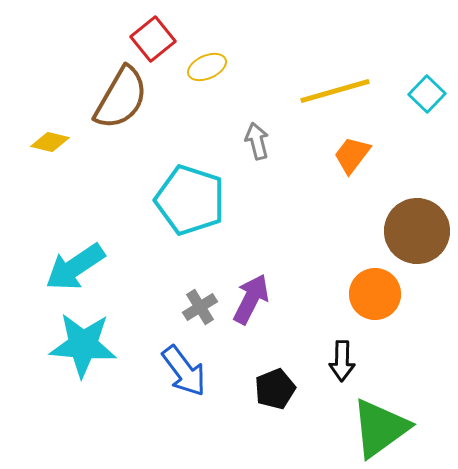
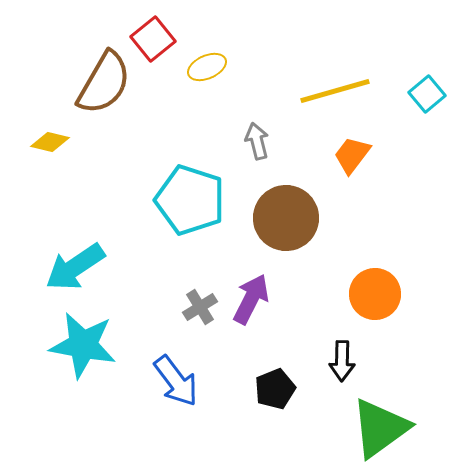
cyan square: rotated 6 degrees clockwise
brown semicircle: moved 17 px left, 15 px up
brown circle: moved 131 px left, 13 px up
cyan star: rotated 6 degrees clockwise
blue arrow: moved 8 px left, 10 px down
